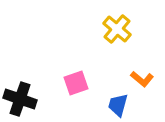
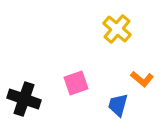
black cross: moved 4 px right
